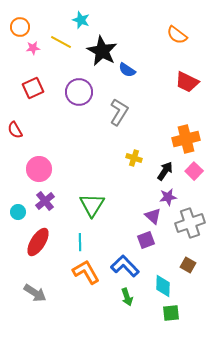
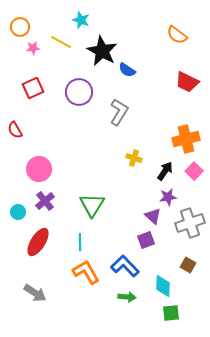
green arrow: rotated 66 degrees counterclockwise
